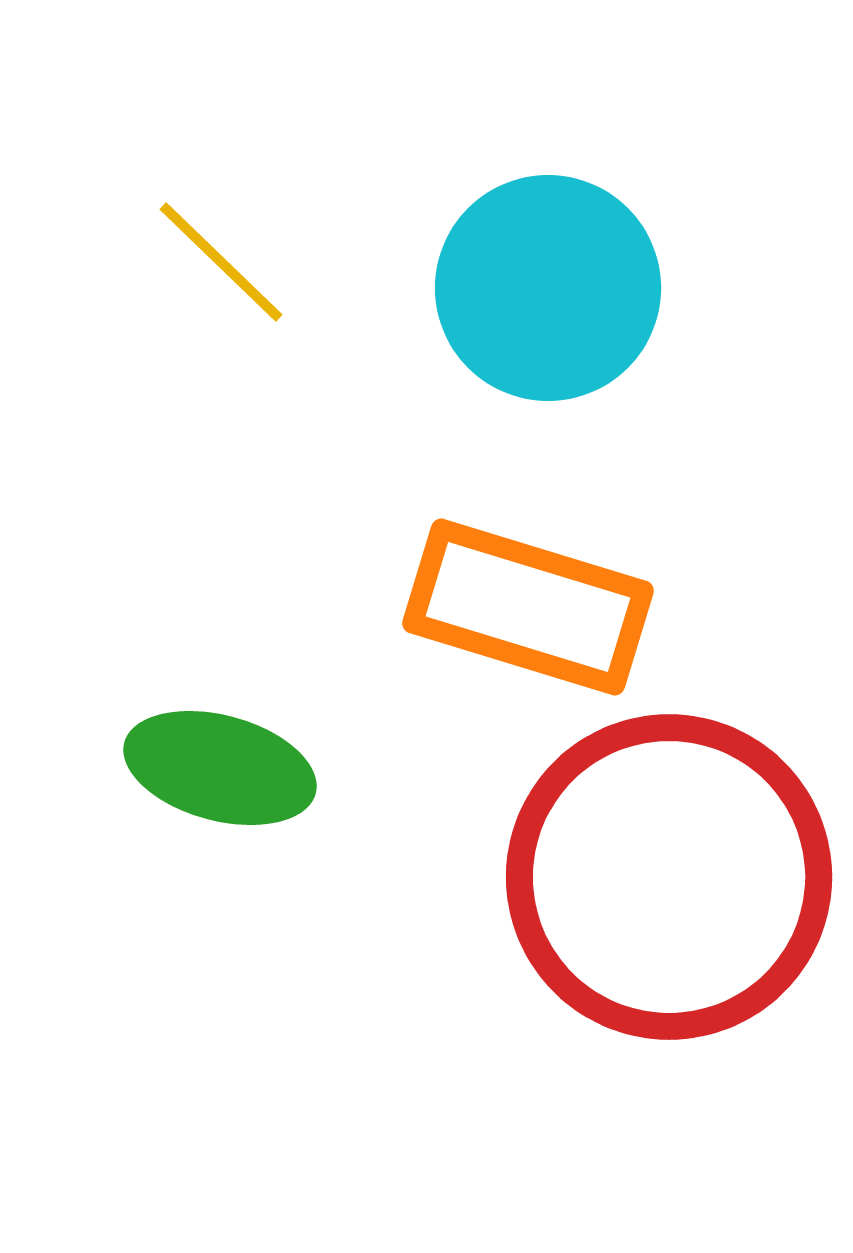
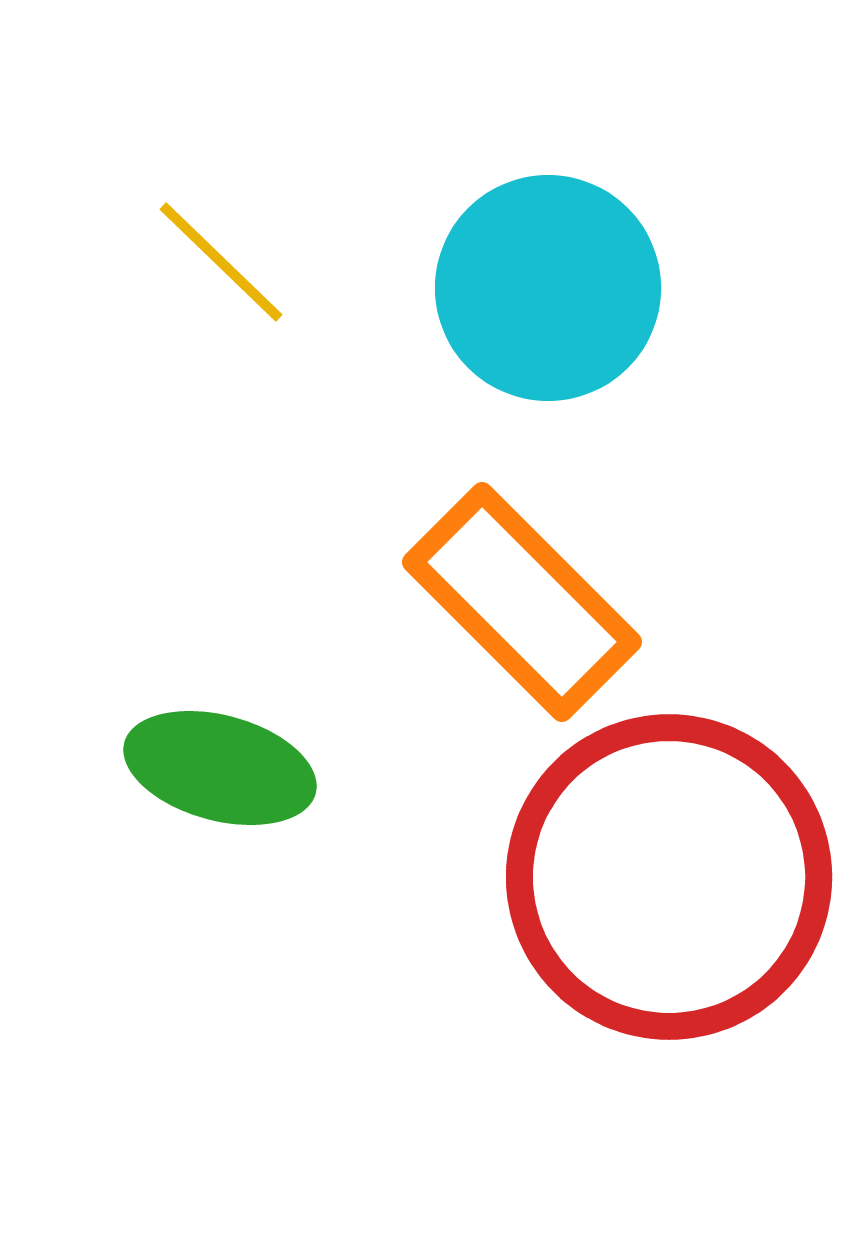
orange rectangle: moved 6 px left, 5 px up; rotated 28 degrees clockwise
